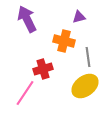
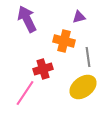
yellow ellipse: moved 2 px left, 1 px down
